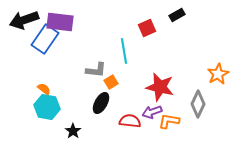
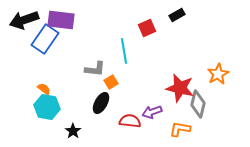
purple rectangle: moved 1 px right, 2 px up
gray L-shape: moved 1 px left, 1 px up
red star: moved 20 px right, 1 px down
gray diamond: rotated 12 degrees counterclockwise
orange L-shape: moved 11 px right, 8 px down
